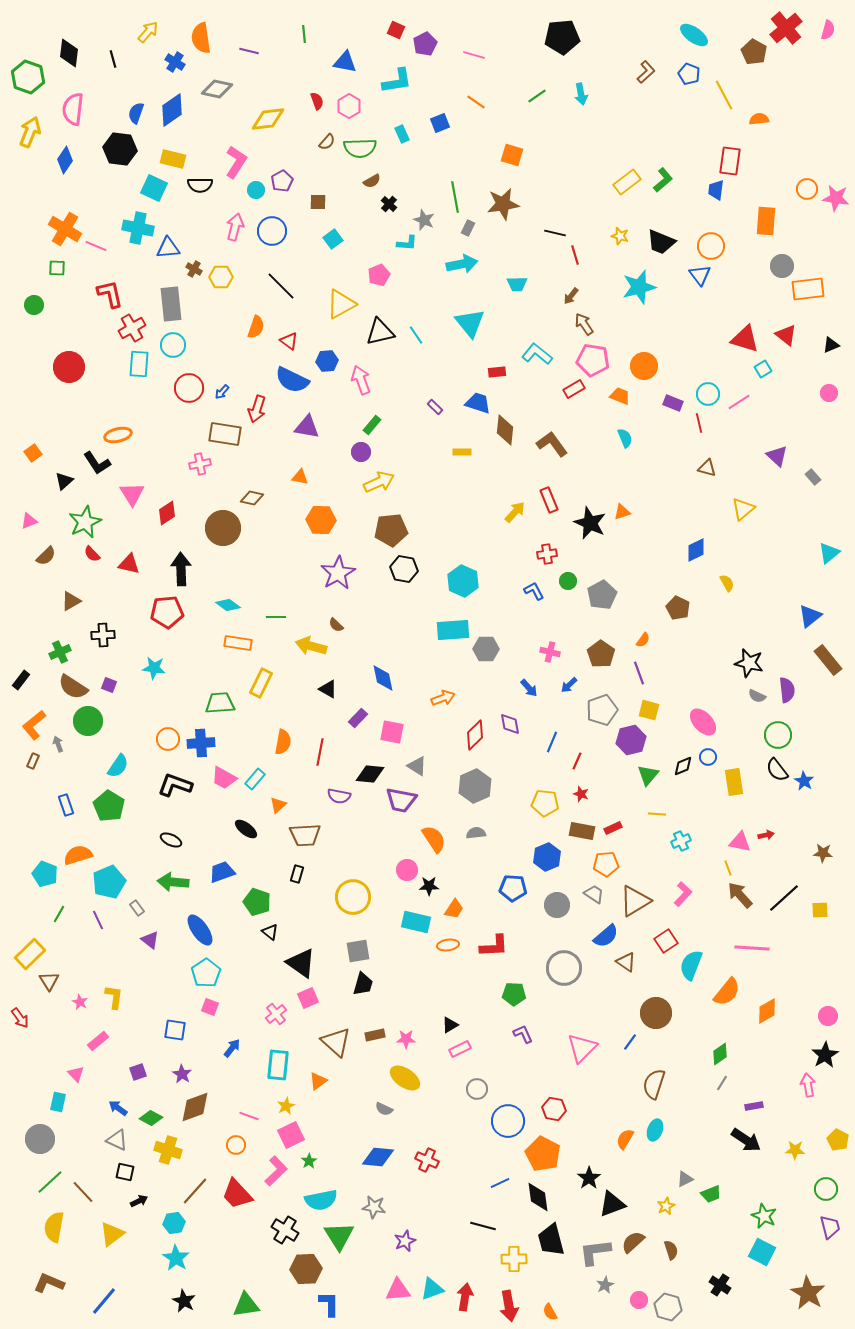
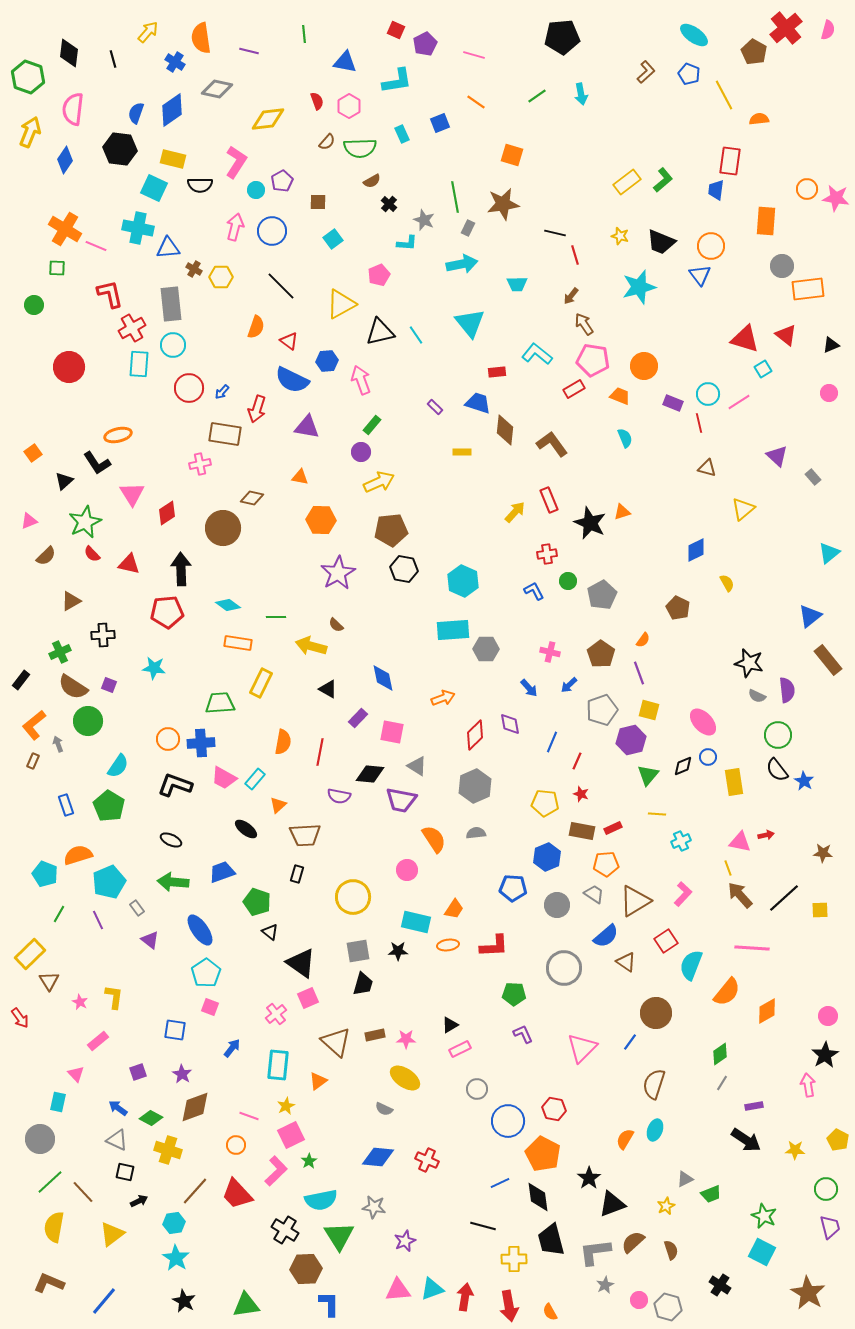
black star at (429, 886): moved 31 px left, 65 px down
